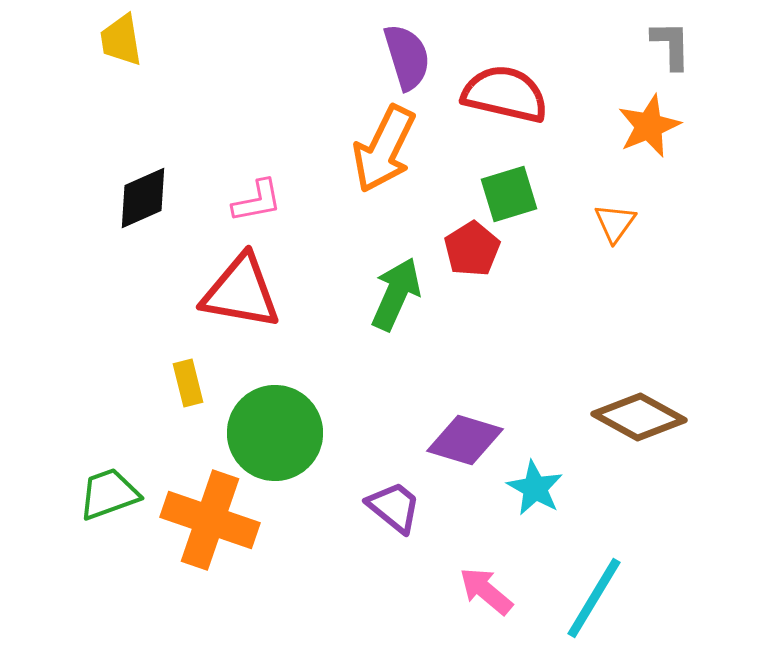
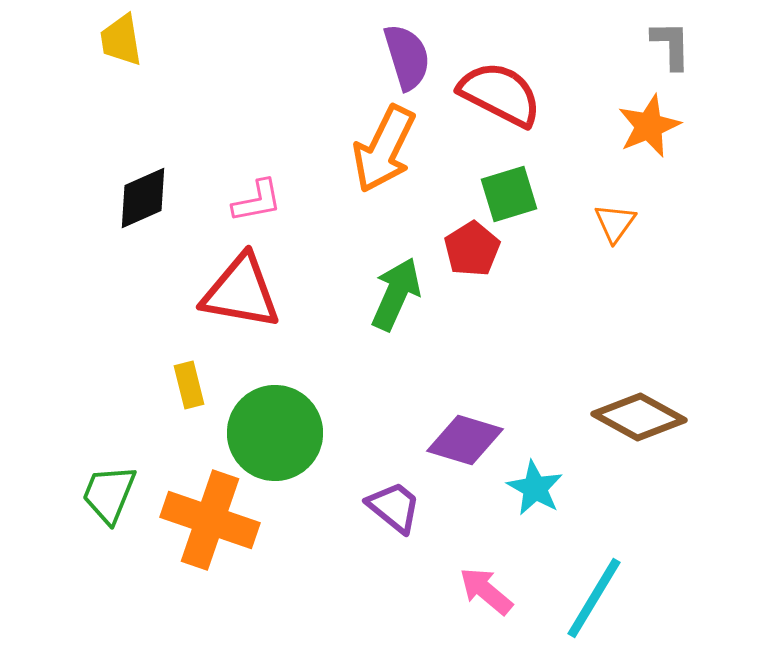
red semicircle: moved 5 px left; rotated 14 degrees clockwise
yellow rectangle: moved 1 px right, 2 px down
green trapezoid: rotated 48 degrees counterclockwise
